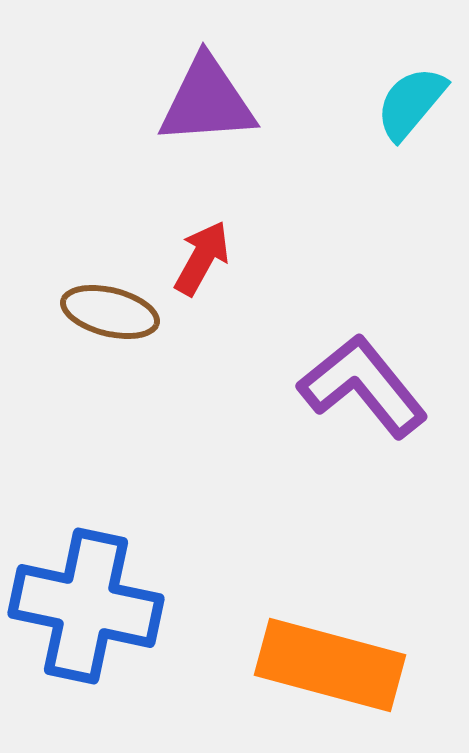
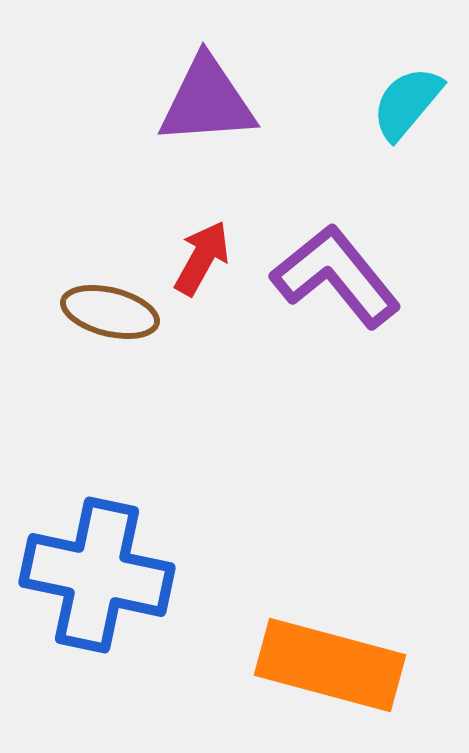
cyan semicircle: moved 4 px left
purple L-shape: moved 27 px left, 110 px up
blue cross: moved 11 px right, 31 px up
